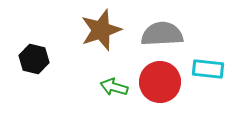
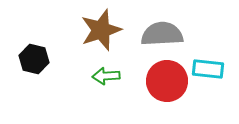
red circle: moved 7 px right, 1 px up
green arrow: moved 8 px left, 11 px up; rotated 20 degrees counterclockwise
